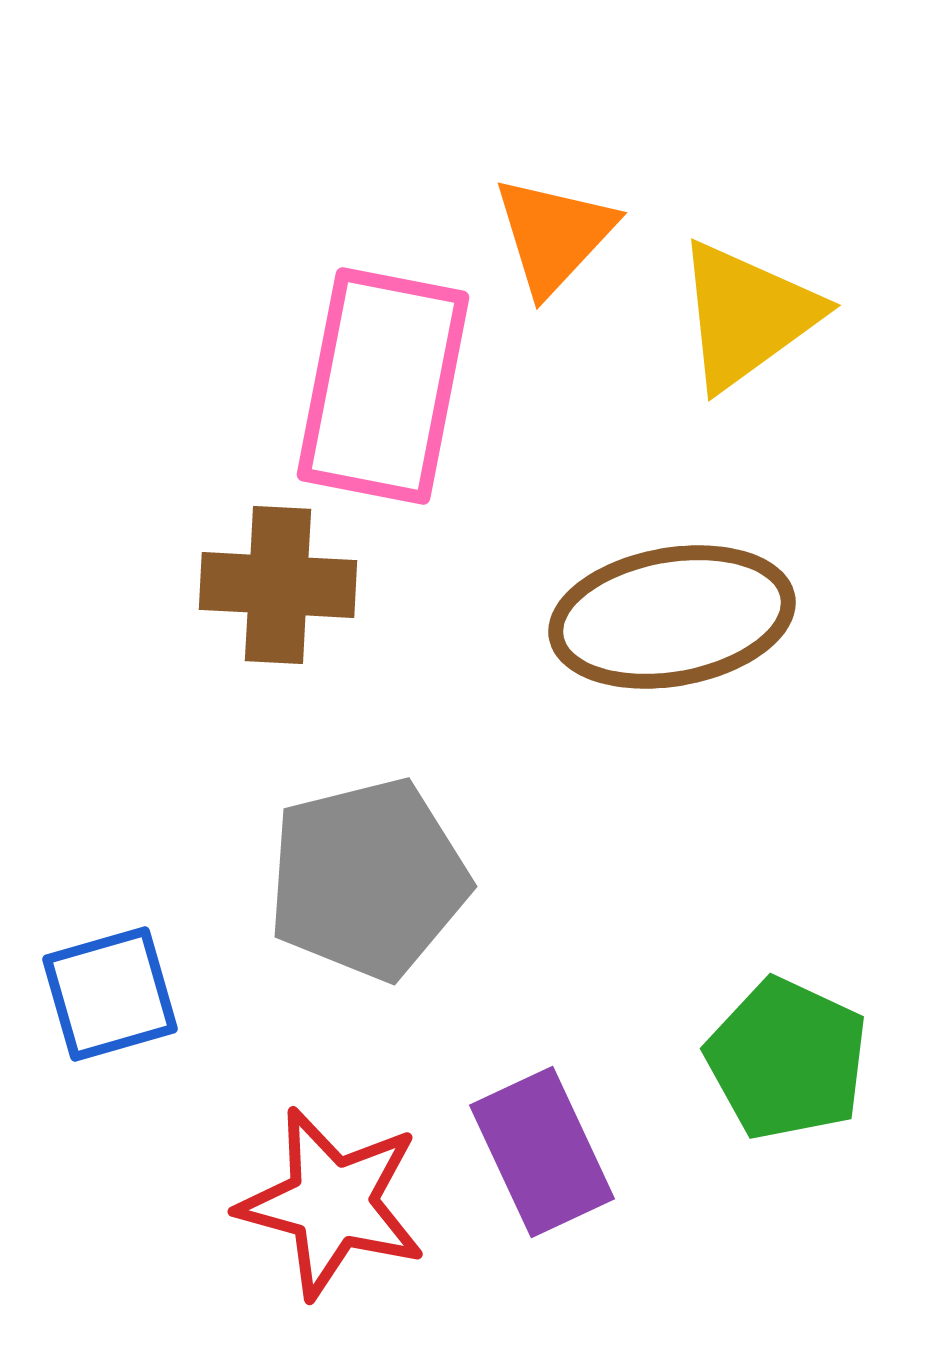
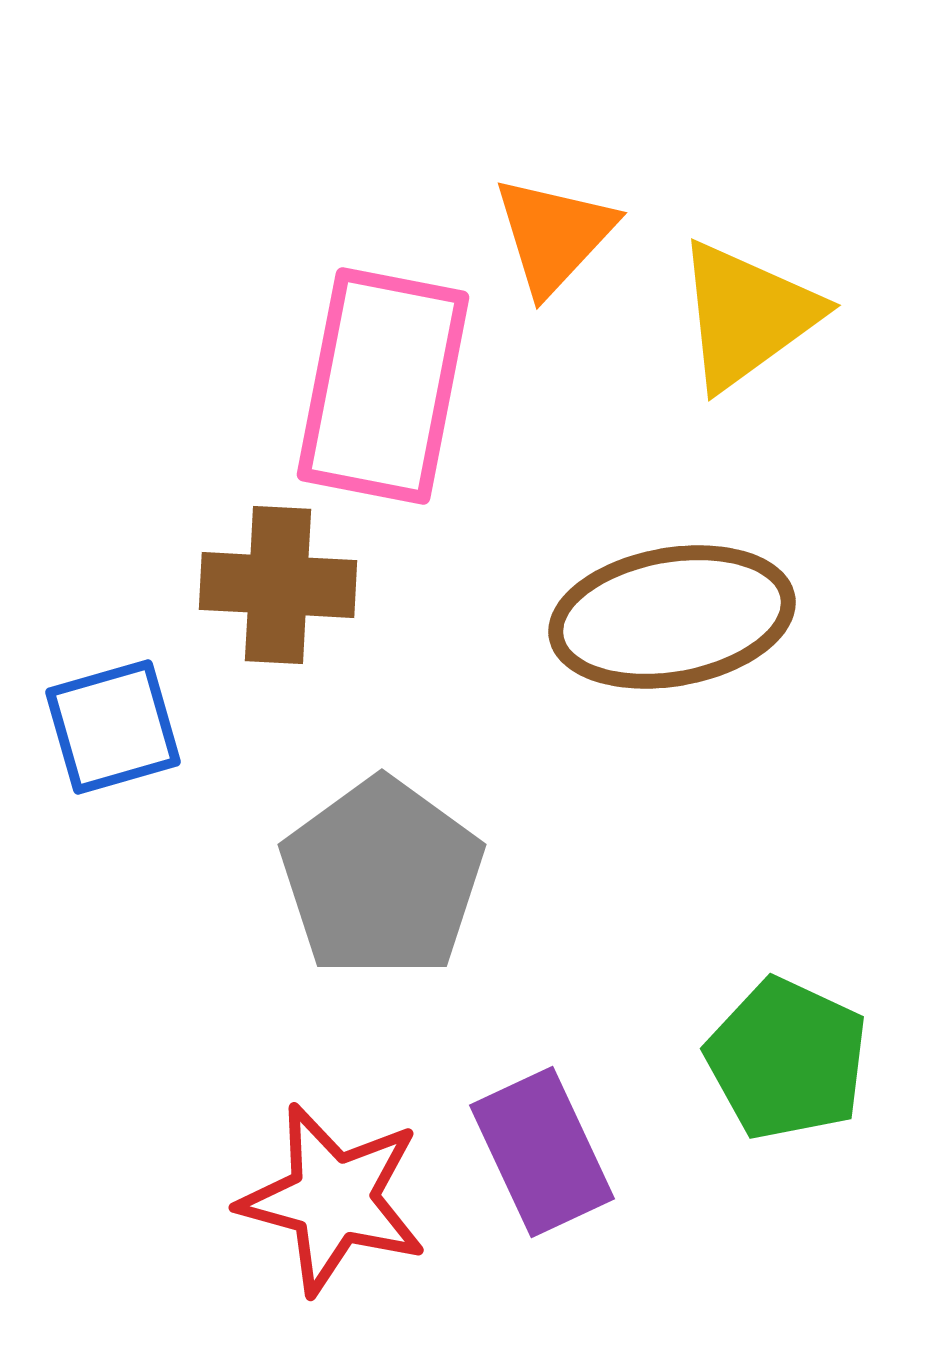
gray pentagon: moved 14 px right, 1 px up; rotated 22 degrees counterclockwise
blue square: moved 3 px right, 267 px up
red star: moved 1 px right, 4 px up
